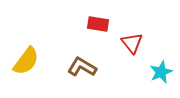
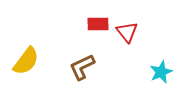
red rectangle: rotated 10 degrees counterclockwise
red triangle: moved 5 px left, 11 px up
brown L-shape: rotated 56 degrees counterclockwise
